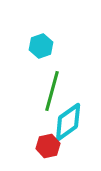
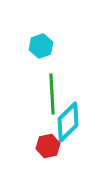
green line: moved 3 px down; rotated 18 degrees counterclockwise
cyan diamond: rotated 9 degrees counterclockwise
